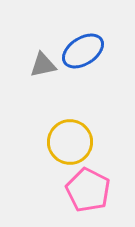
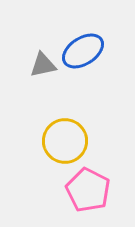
yellow circle: moved 5 px left, 1 px up
